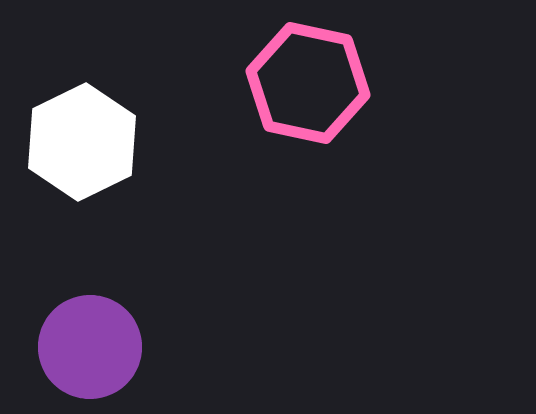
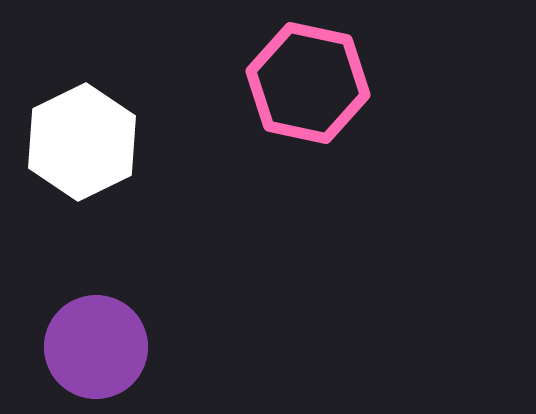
purple circle: moved 6 px right
